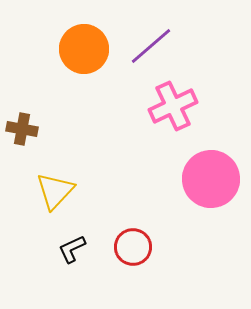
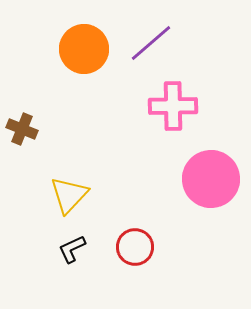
purple line: moved 3 px up
pink cross: rotated 24 degrees clockwise
brown cross: rotated 12 degrees clockwise
yellow triangle: moved 14 px right, 4 px down
red circle: moved 2 px right
